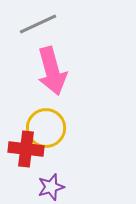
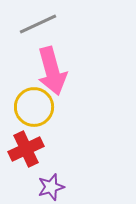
yellow circle: moved 12 px left, 21 px up
red cross: rotated 32 degrees counterclockwise
